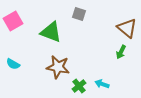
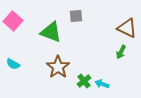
gray square: moved 3 px left, 2 px down; rotated 24 degrees counterclockwise
pink square: rotated 18 degrees counterclockwise
brown triangle: rotated 15 degrees counterclockwise
brown star: rotated 25 degrees clockwise
green cross: moved 5 px right, 5 px up
